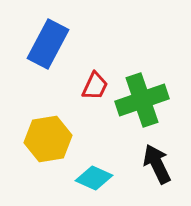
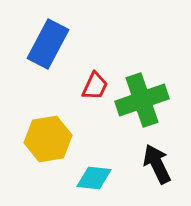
cyan diamond: rotated 18 degrees counterclockwise
